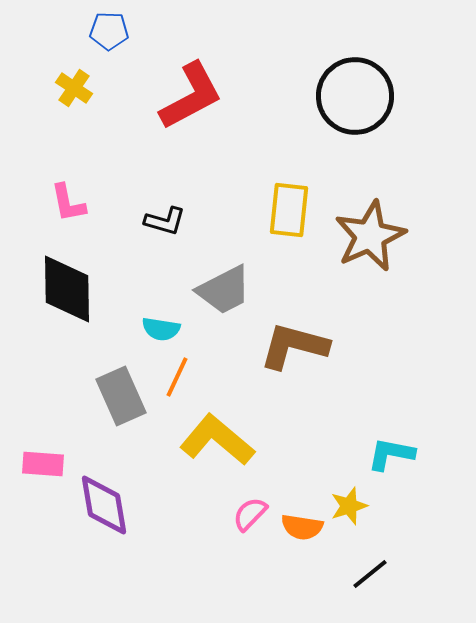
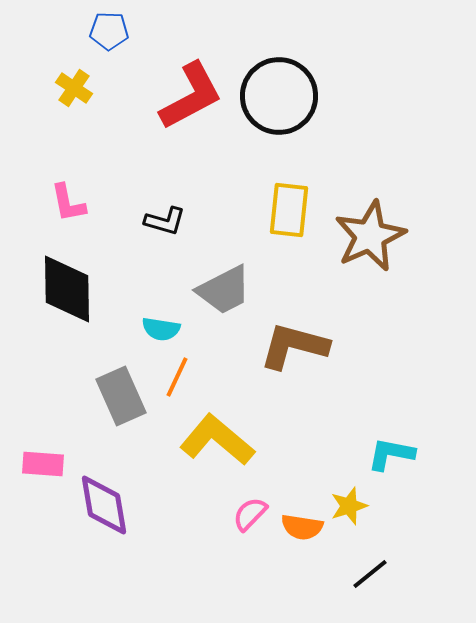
black circle: moved 76 px left
